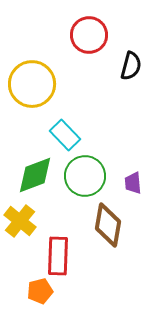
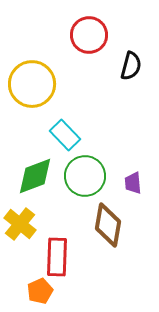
green diamond: moved 1 px down
yellow cross: moved 3 px down
red rectangle: moved 1 px left, 1 px down
orange pentagon: rotated 10 degrees counterclockwise
